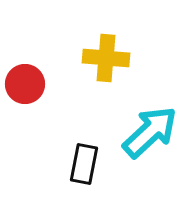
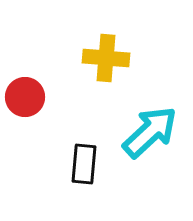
red circle: moved 13 px down
black rectangle: rotated 6 degrees counterclockwise
